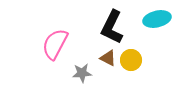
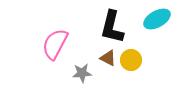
cyan ellipse: rotated 16 degrees counterclockwise
black L-shape: rotated 12 degrees counterclockwise
